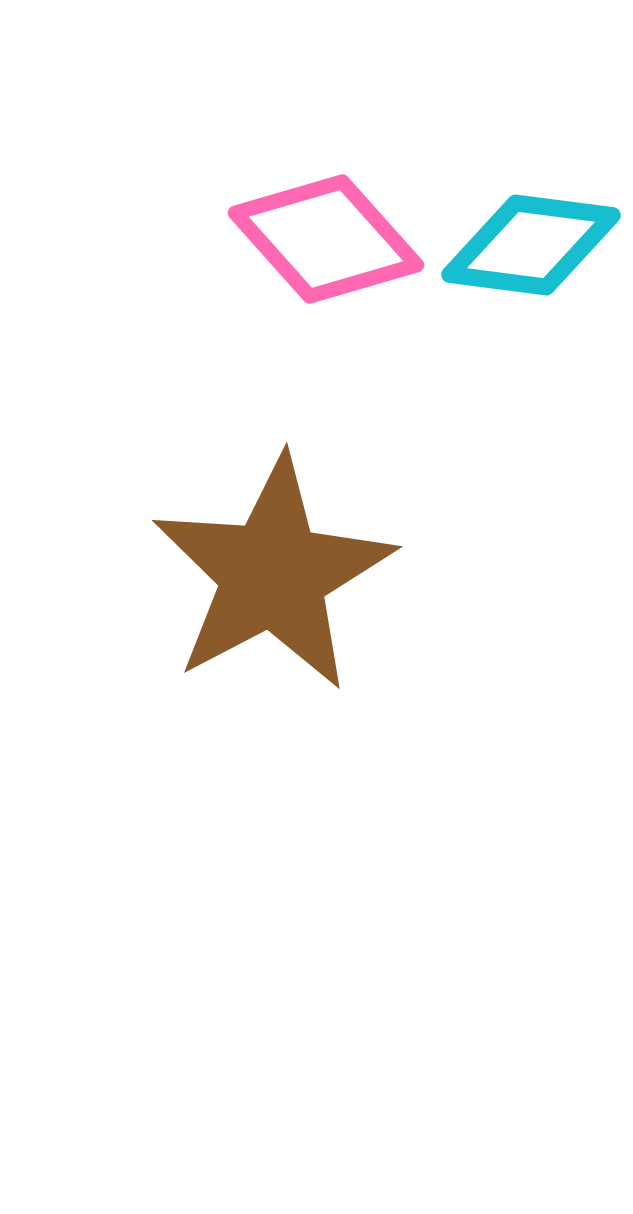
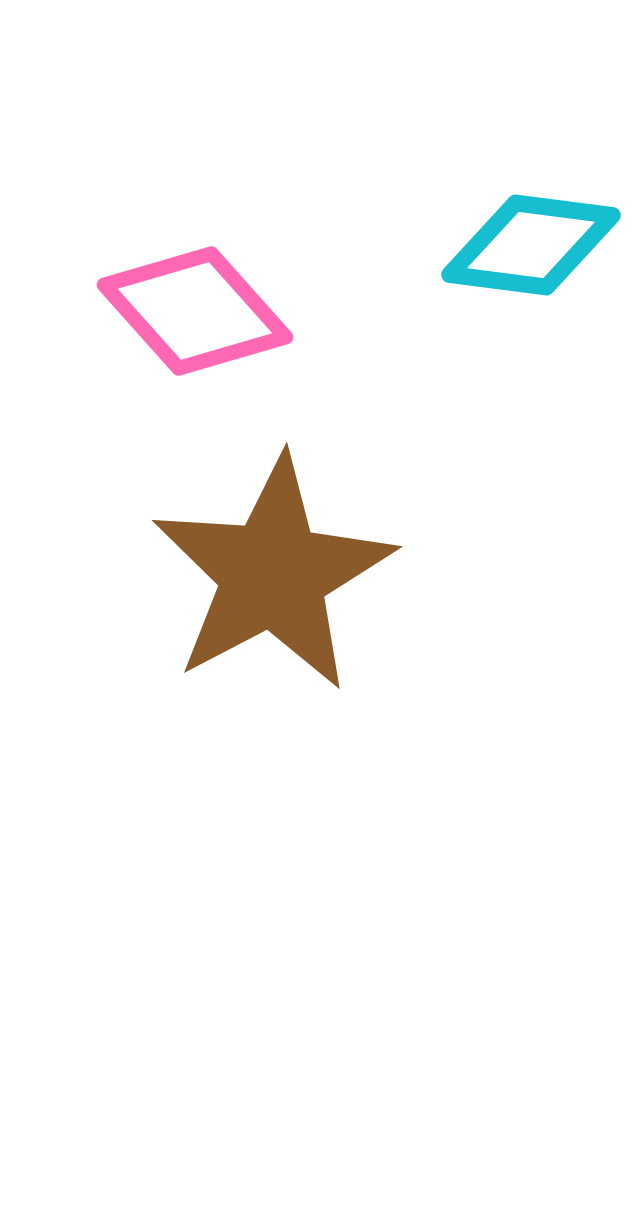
pink diamond: moved 131 px left, 72 px down
